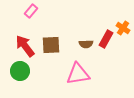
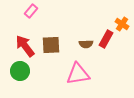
orange cross: moved 1 px left, 4 px up
